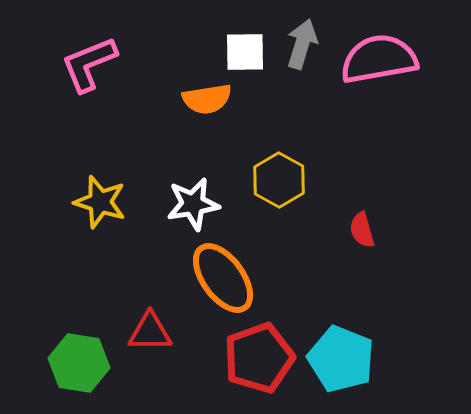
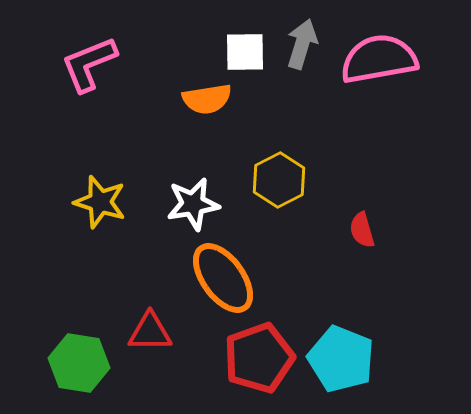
yellow hexagon: rotated 4 degrees clockwise
